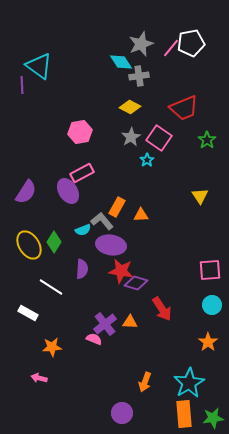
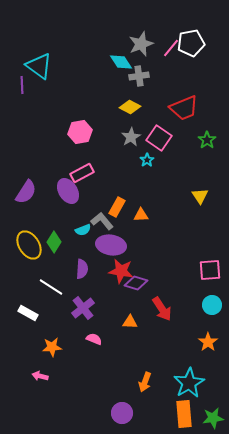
purple cross at (105, 324): moved 22 px left, 16 px up
pink arrow at (39, 378): moved 1 px right, 2 px up
